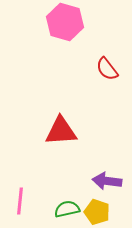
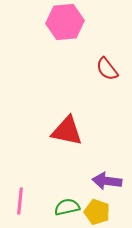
pink hexagon: rotated 21 degrees counterclockwise
red triangle: moved 6 px right; rotated 16 degrees clockwise
green semicircle: moved 2 px up
